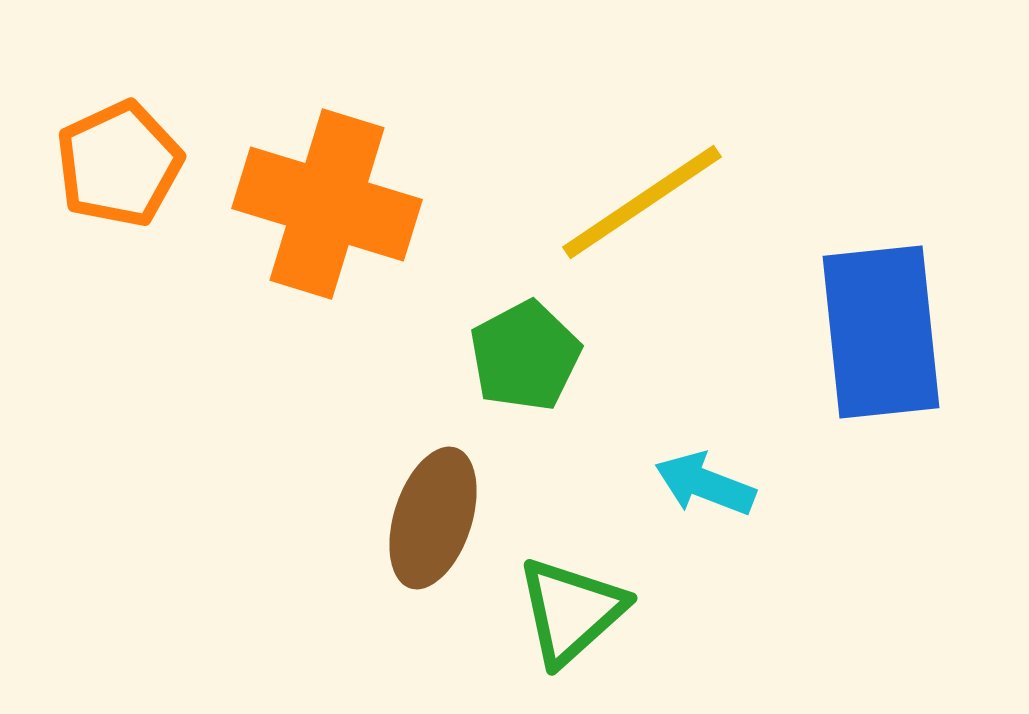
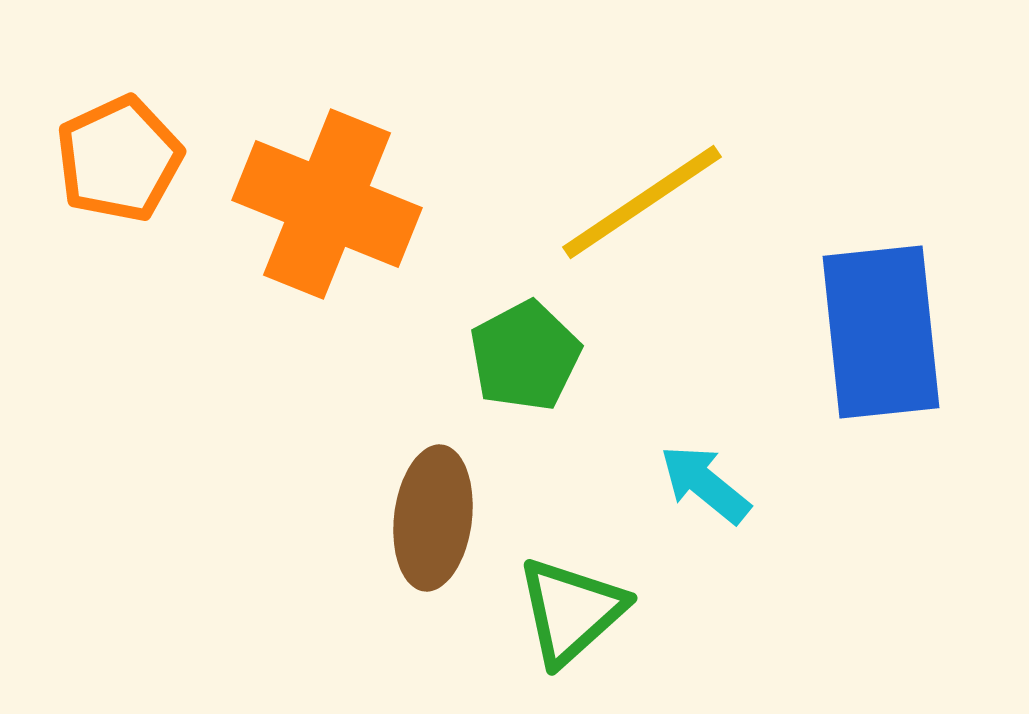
orange pentagon: moved 5 px up
orange cross: rotated 5 degrees clockwise
cyan arrow: rotated 18 degrees clockwise
brown ellipse: rotated 11 degrees counterclockwise
